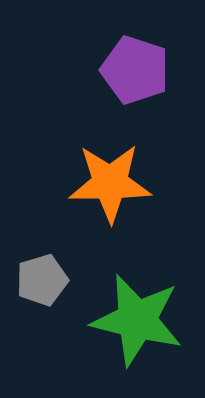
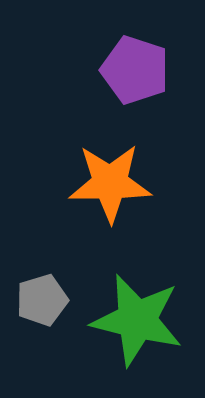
gray pentagon: moved 20 px down
